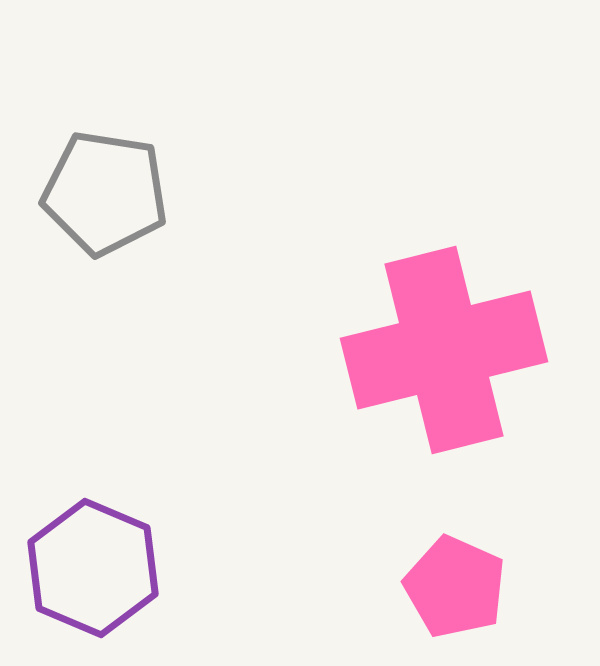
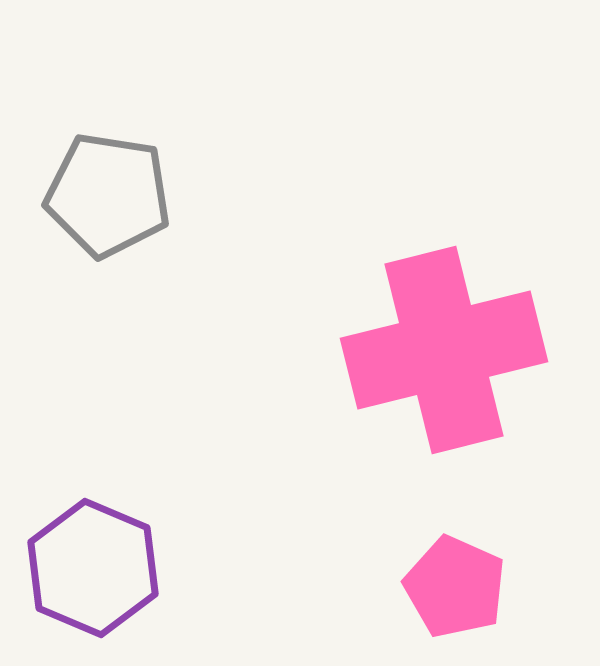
gray pentagon: moved 3 px right, 2 px down
